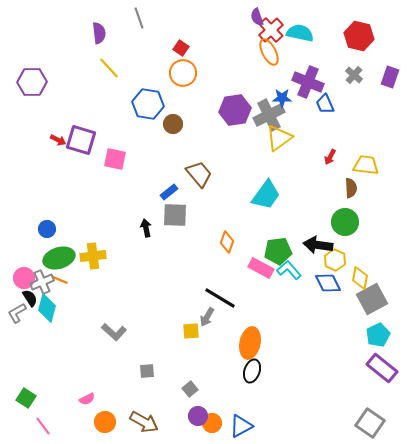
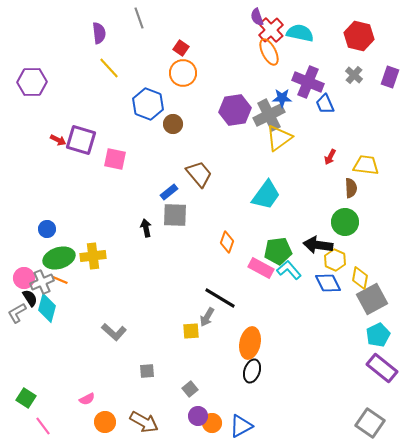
blue hexagon at (148, 104): rotated 12 degrees clockwise
